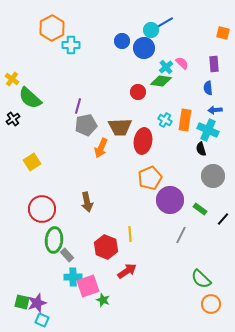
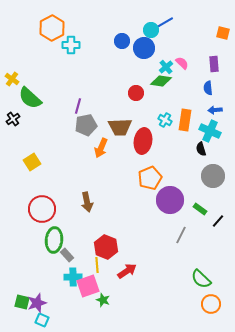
red circle at (138, 92): moved 2 px left, 1 px down
cyan cross at (208, 130): moved 2 px right, 1 px down
black line at (223, 219): moved 5 px left, 2 px down
yellow line at (130, 234): moved 33 px left, 31 px down
